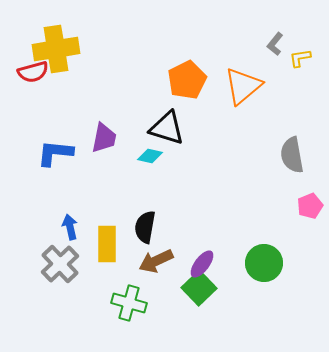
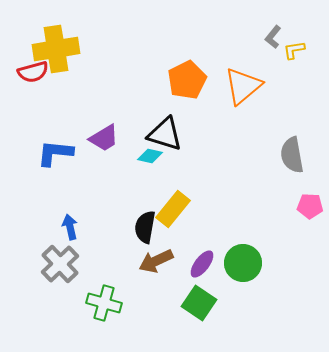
gray L-shape: moved 2 px left, 7 px up
yellow L-shape: moved 6 px left, 8 px up
black triangle: moved 2 px left, 6 px down
purple trapezoid: rotated 48 degrees clockwise
pink pentagon: rotated 25 degrees clockwise
yellow rectangle: moved 66 px right, 35 px up; rotated 39 degrees clockwise
green circle: moved 21 px left
green square: moved 15 px down; rotated 12 degrees counterclockwise
green cross: moved 25 px left
